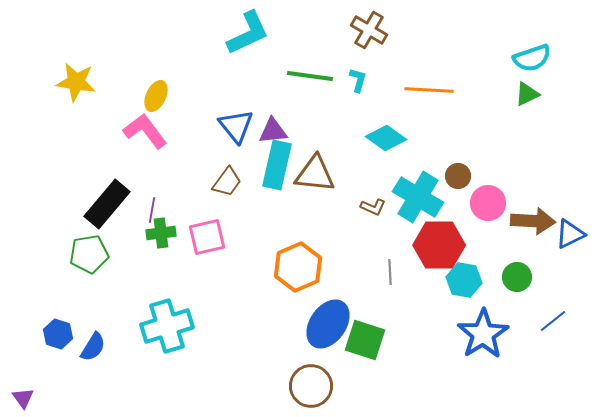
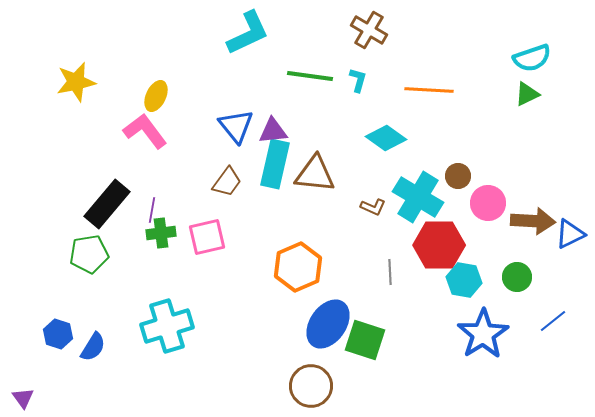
yellow star at (76, 82): rotated 21 degrees counterclockwise
cyan rectangle at (277, 165): moved 2 px left, 1 px up
